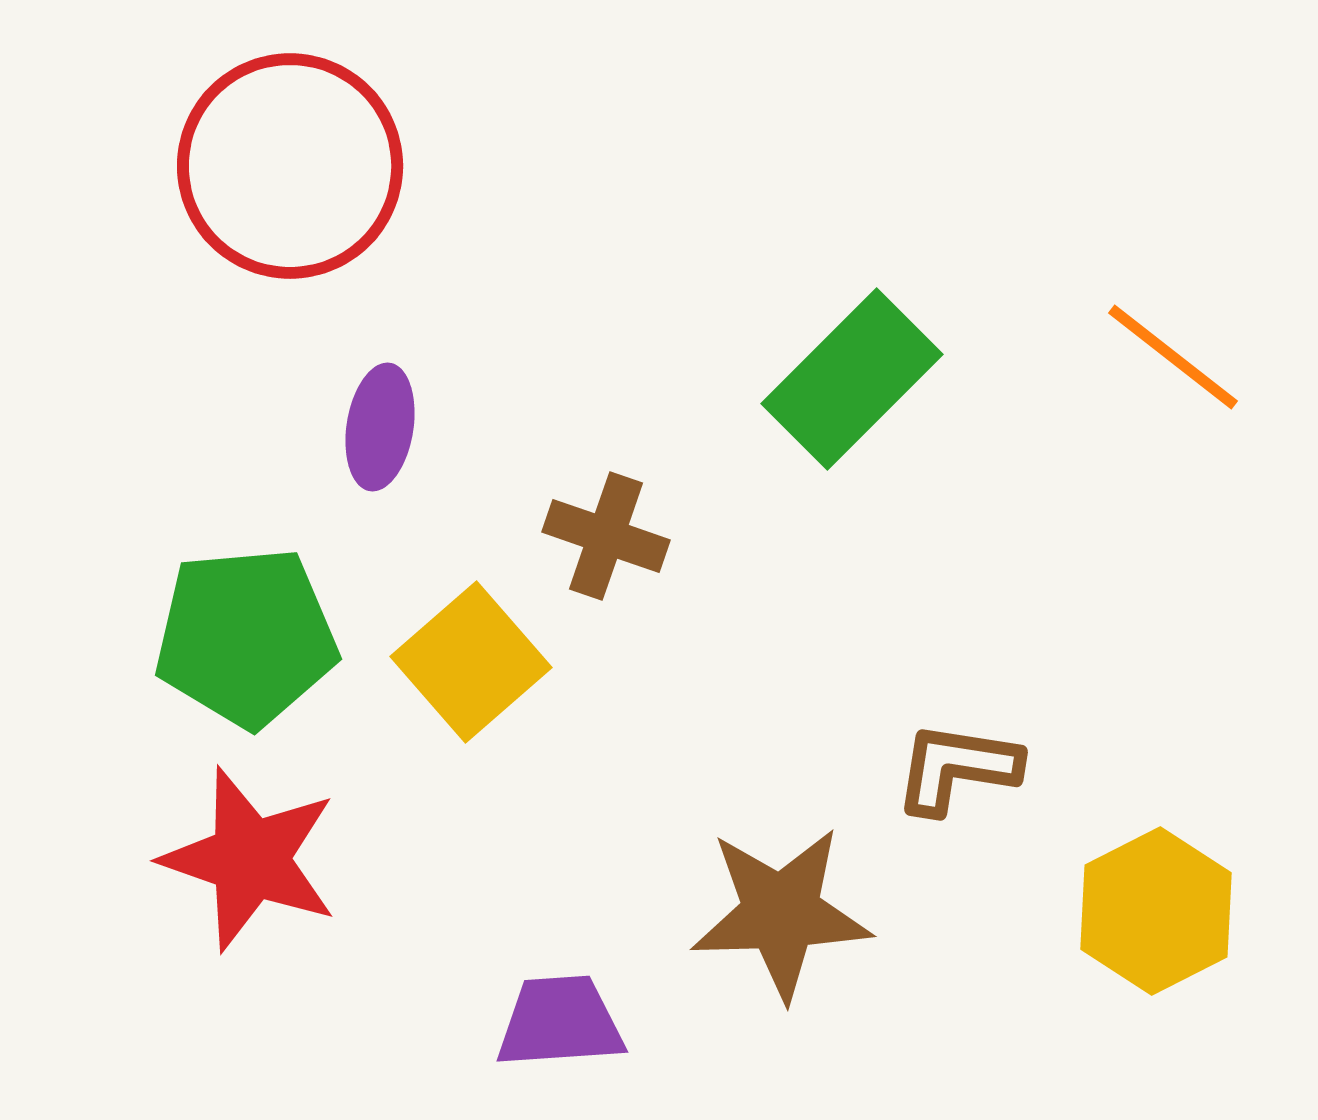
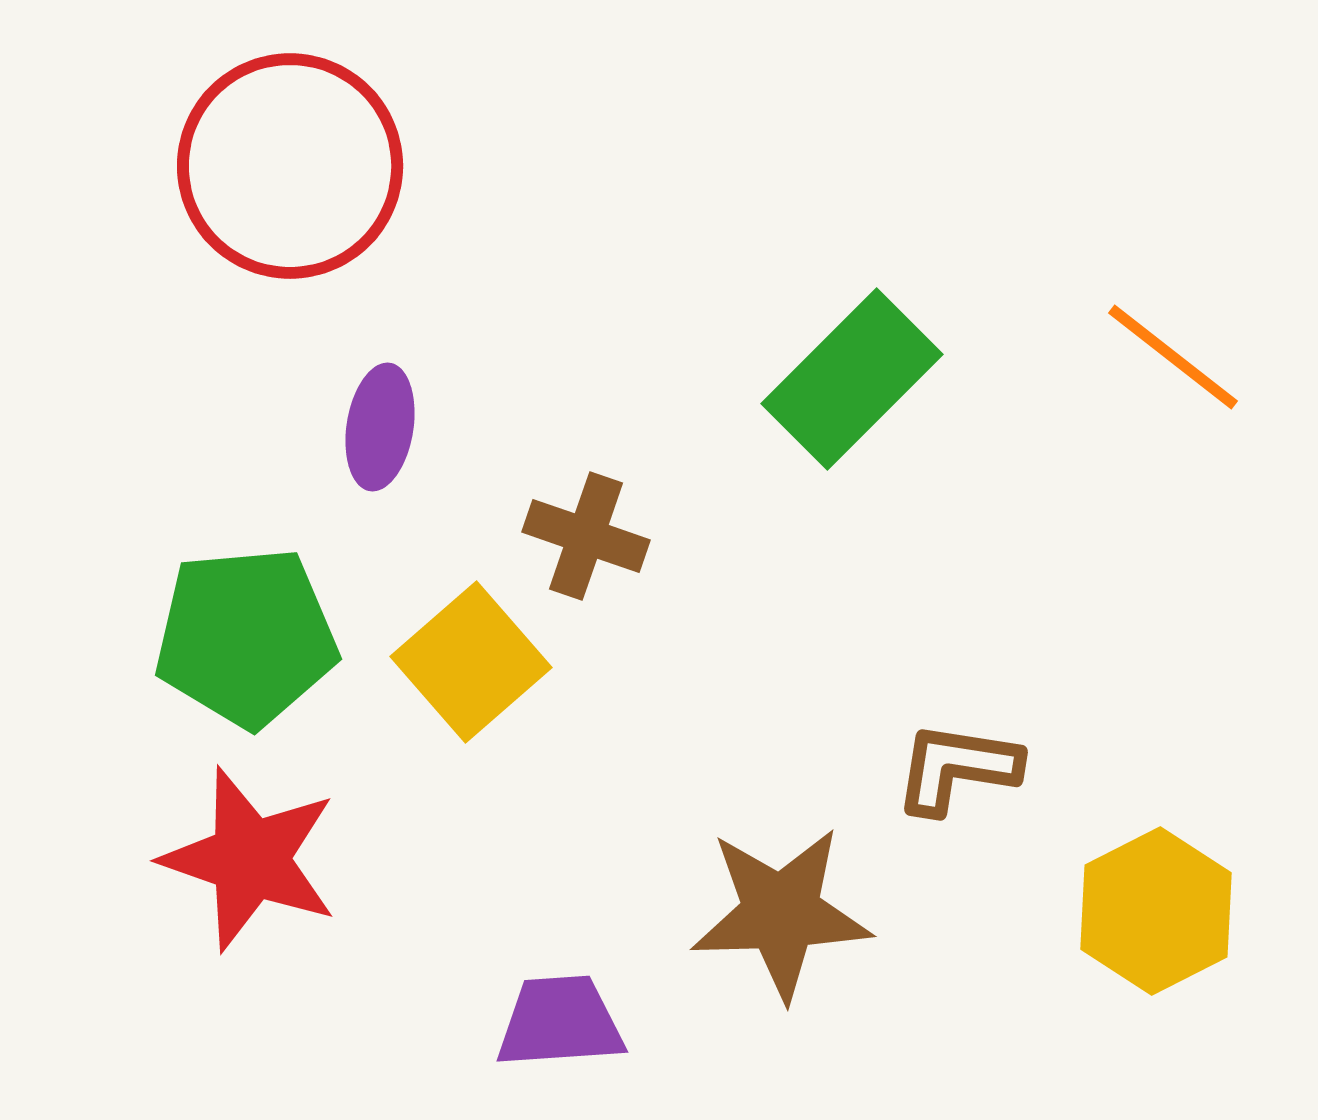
brown cross: moved 20 px left
